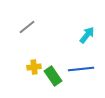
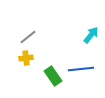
gray line: moved 1 px right, 10 px down
cyan arrow: moved 4 px right
yellow cross: moved 8 px left, 9 px up
